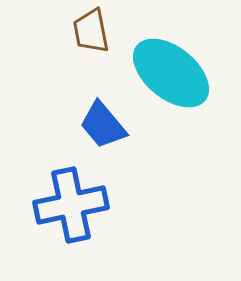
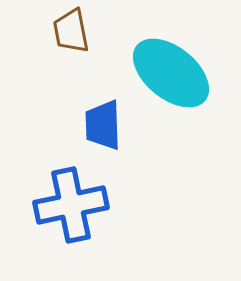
brown trapezoid: moved 20 px left
blue trapezoid: rotated 38 degrees clockwise
